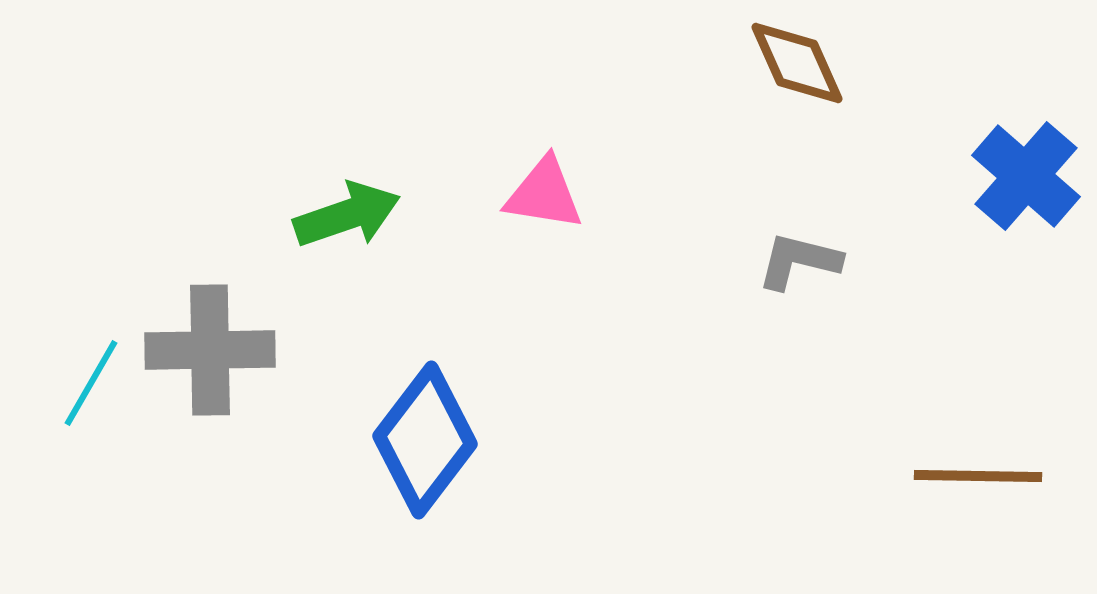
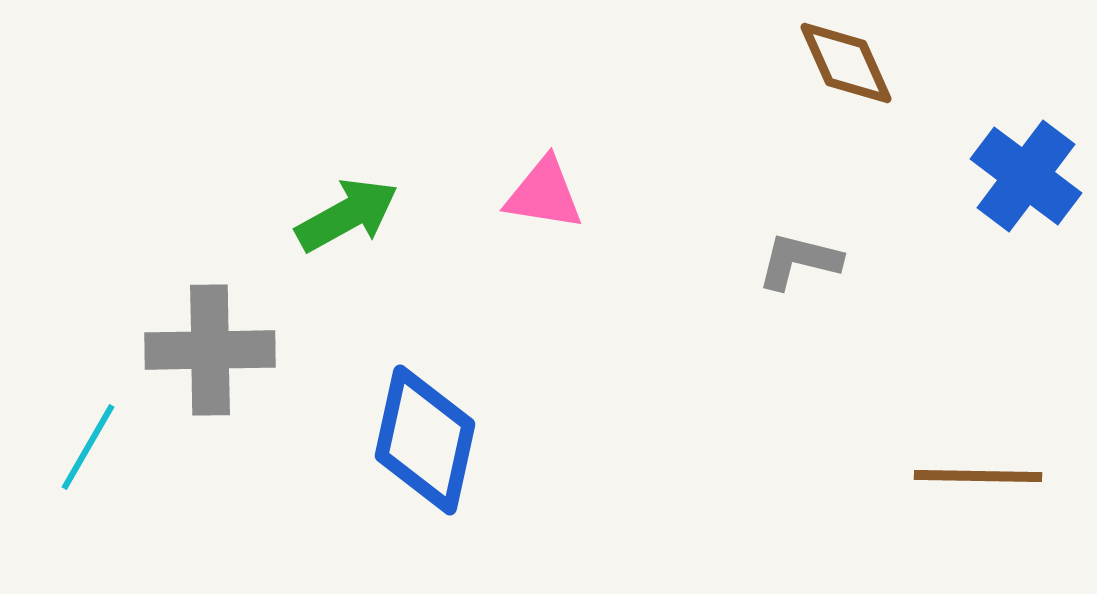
brown diamond: moved 49 px right
blue cross: rotated 4 degrees counterclockwise
green arrow: rotated 10 degrees counterclockwise
cyan line: moved 3 px left, 64 px down
blue diamond: rotated 25 degrees counterclockwise
